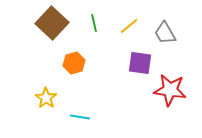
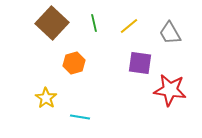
gray trapezoid: moved 5 px right
